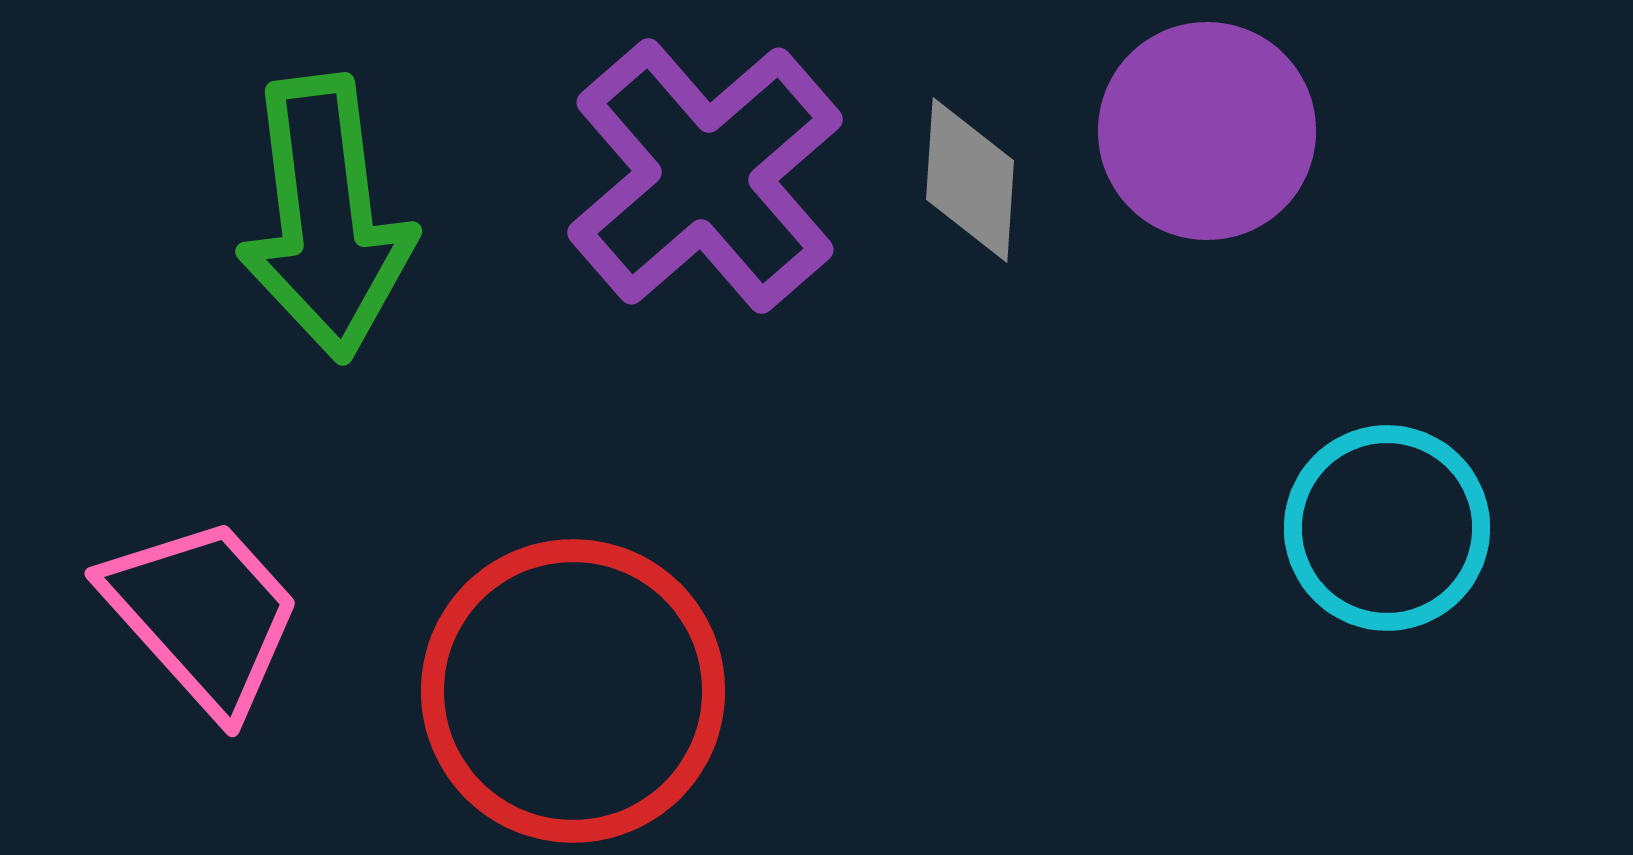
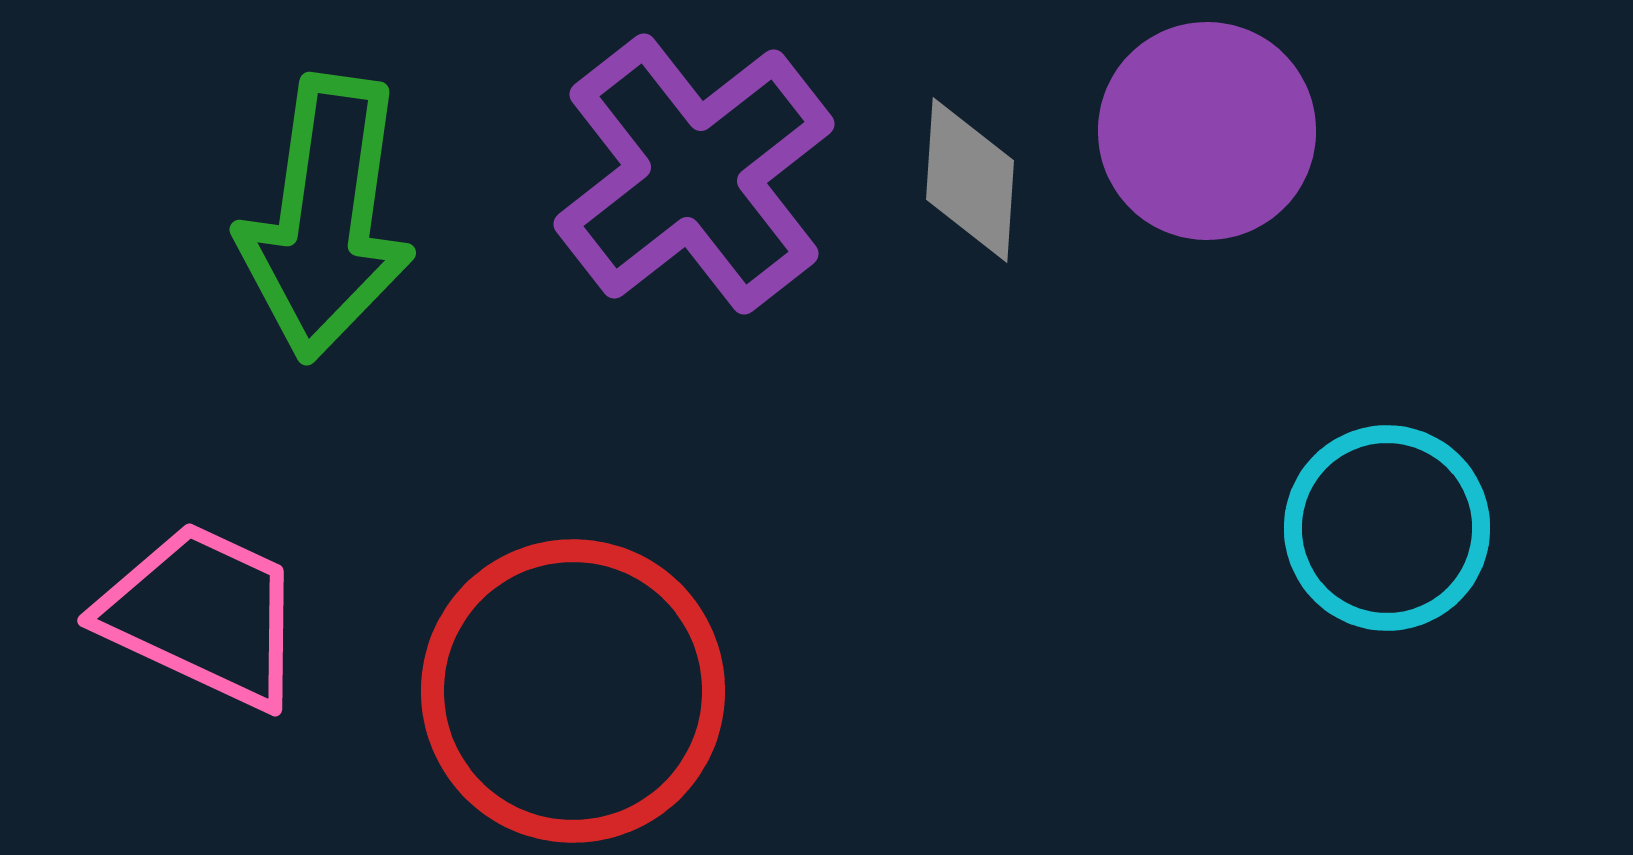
purple cross: moved 11 px left, 2 px up; rotated 3 degrees clockwise
green arrow: rotated 15 degrees clockwise
pink trapezoid: rotated 23 degrees counterclockwise
